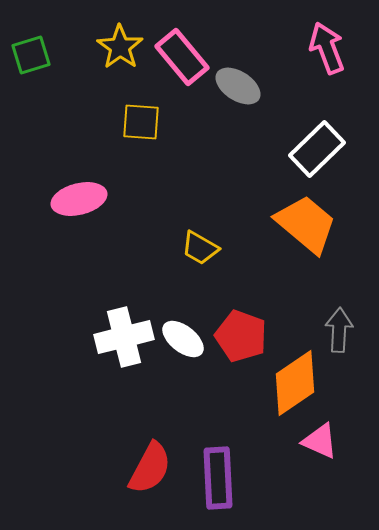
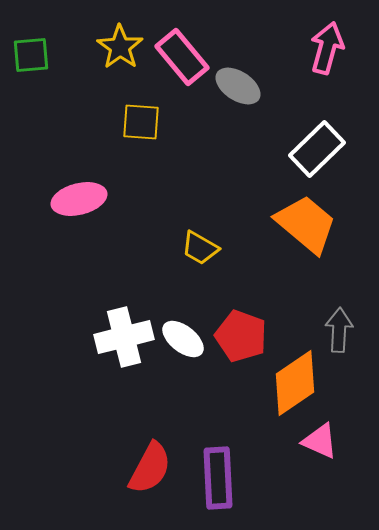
pink arrow: rotated 36 degrees clockwise
green square: rotated 12 degrees clockwise
